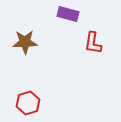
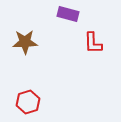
red L-shape: rotated 10 degrees counterclockwise
red hexagon: moved 1 px up
